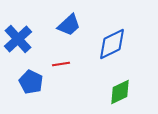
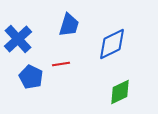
blue trapezoid: rotated 30 degrees counterclockwise
blue pentagon: moved 5 px up
